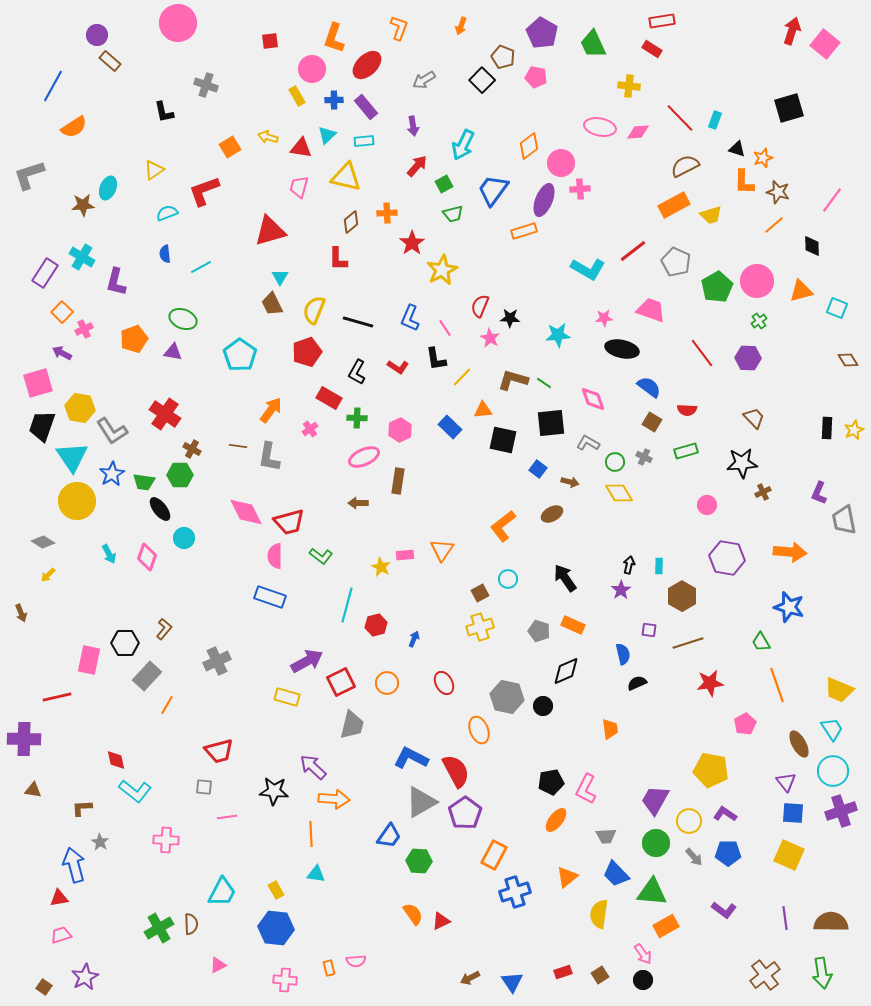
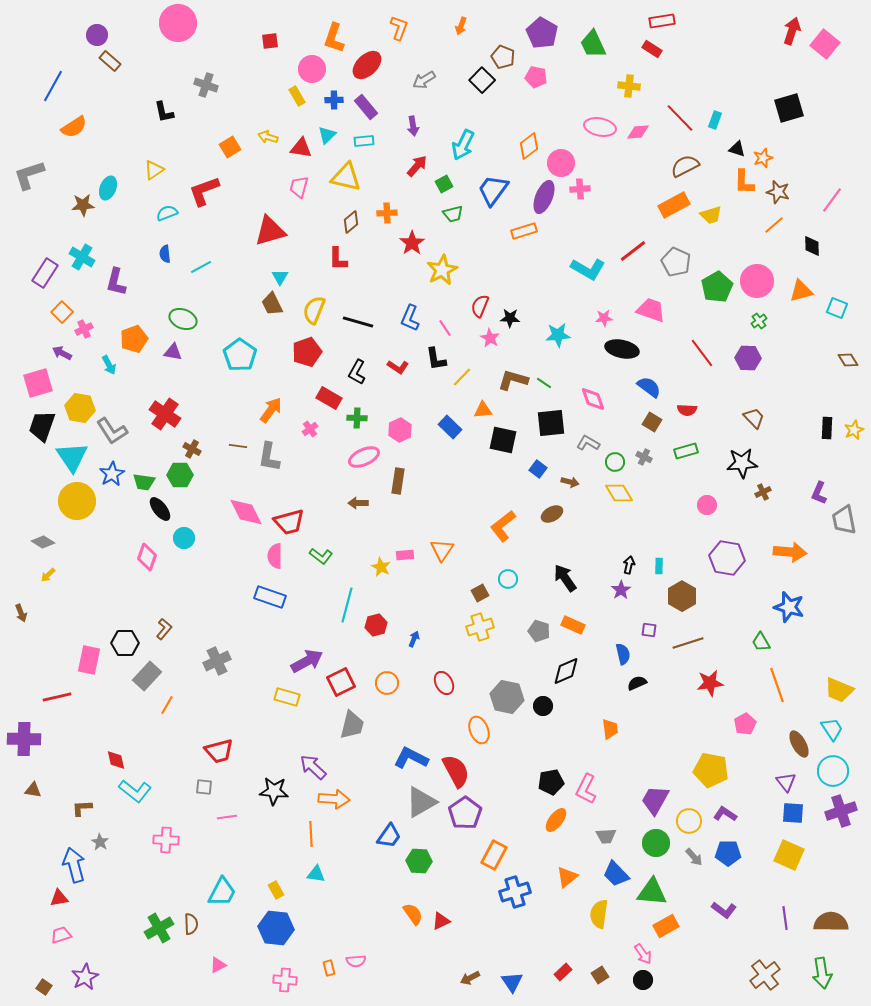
purple ellipse at (544, 200): moved 3 px up
cyan arrow at (109, 554): moved 189 px up
red rectangle at (563, 972): rotated 24 degrees counterclockwise
